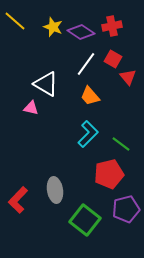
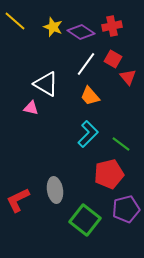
red L-shape: rotated 20 degrees clockwise
